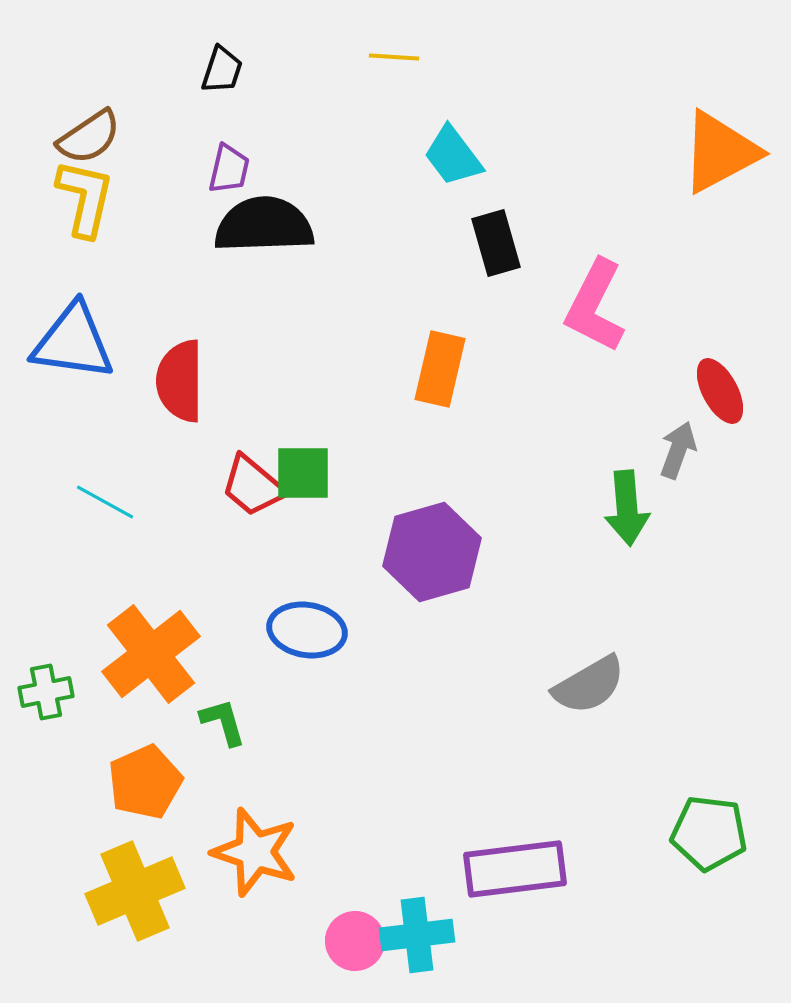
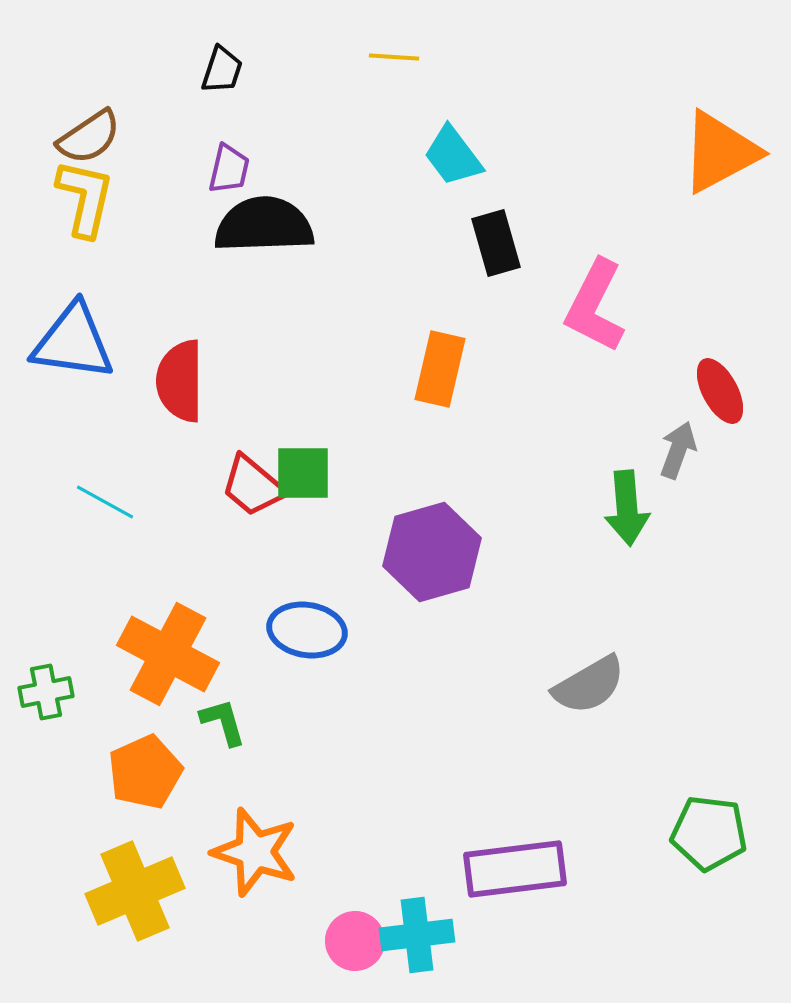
orange cross: moved 17 px right; rotated 24 degrees counterclockwise
orange pentagon: moved 10 px up
